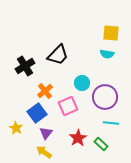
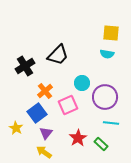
pink square: moved 1 px up
